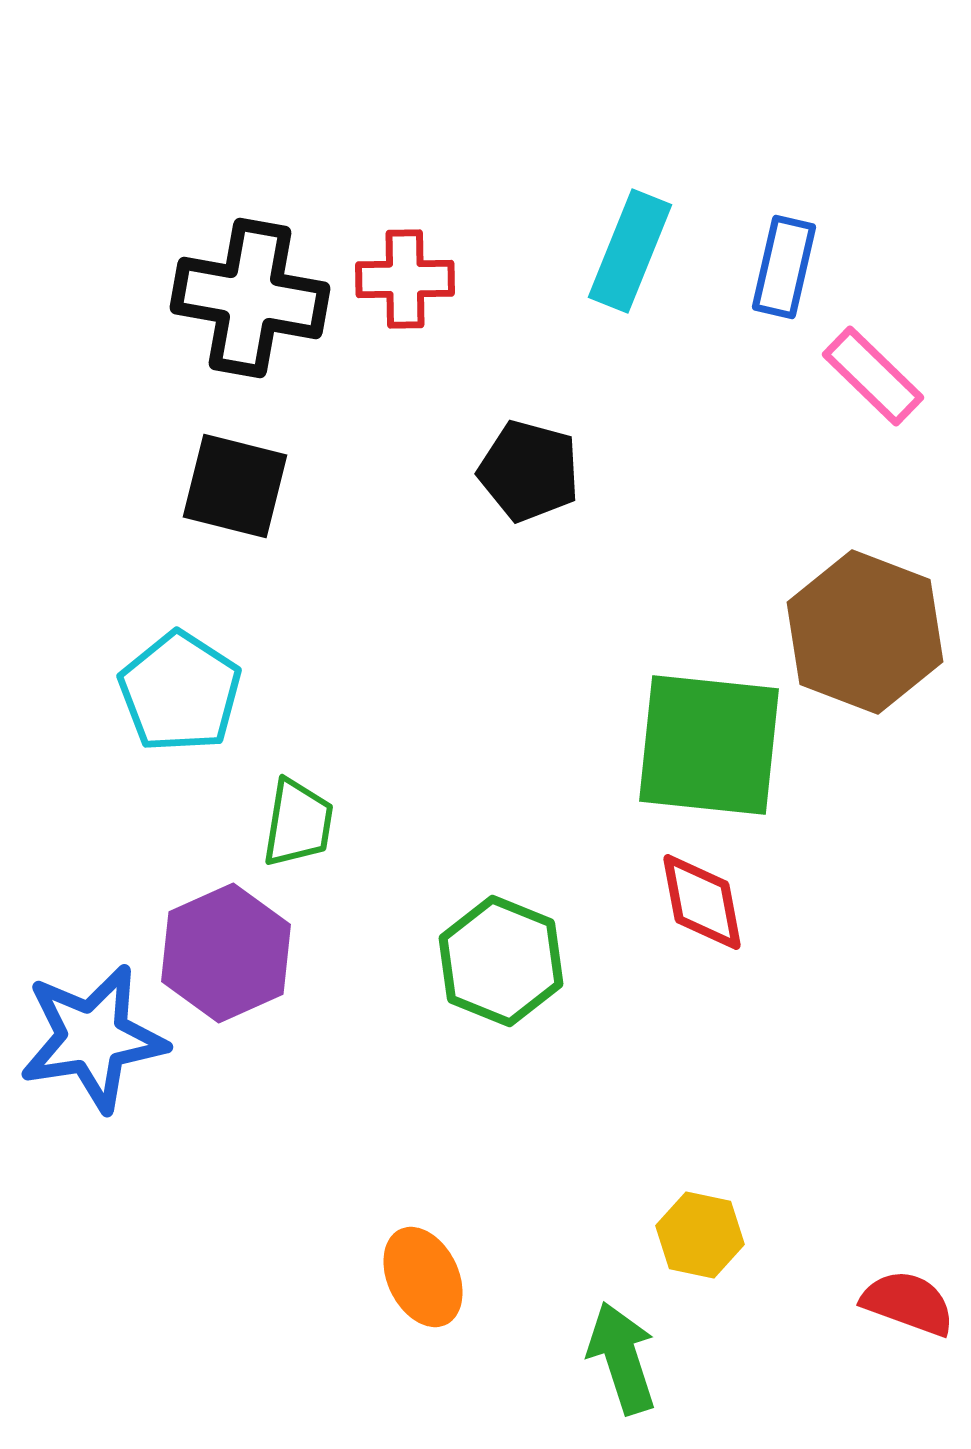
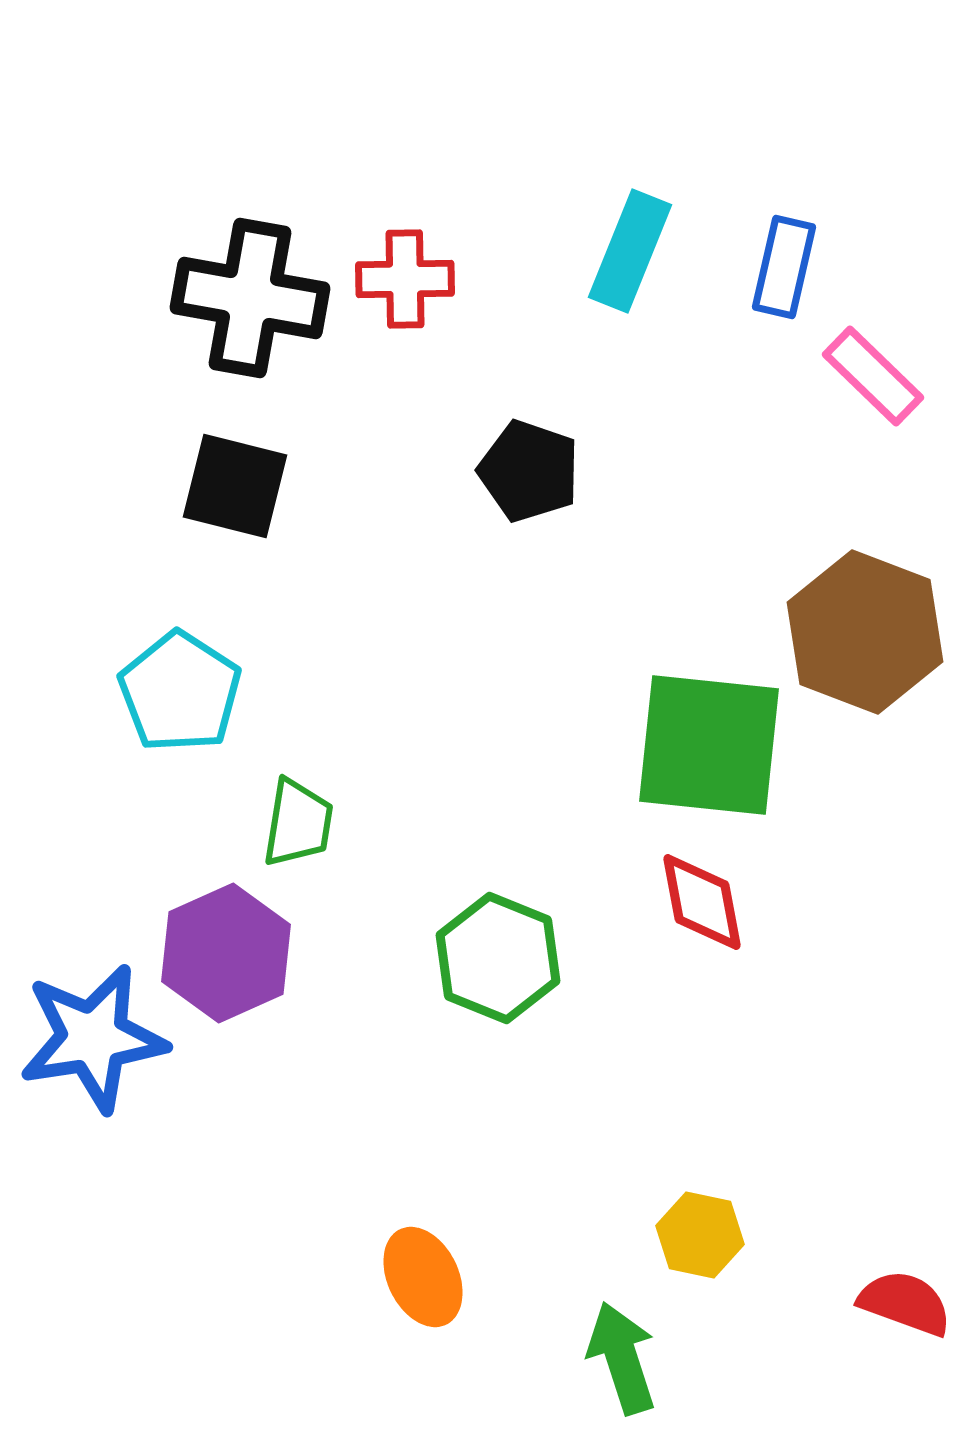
black pentagon: rotated 4 degrees clockwise
green hexagon: moved 3 px left, 3 px up
red semicircle: moved 3 px left
